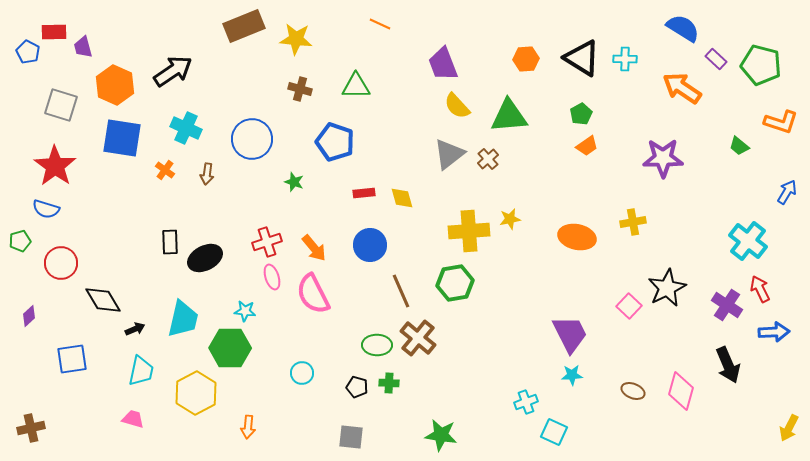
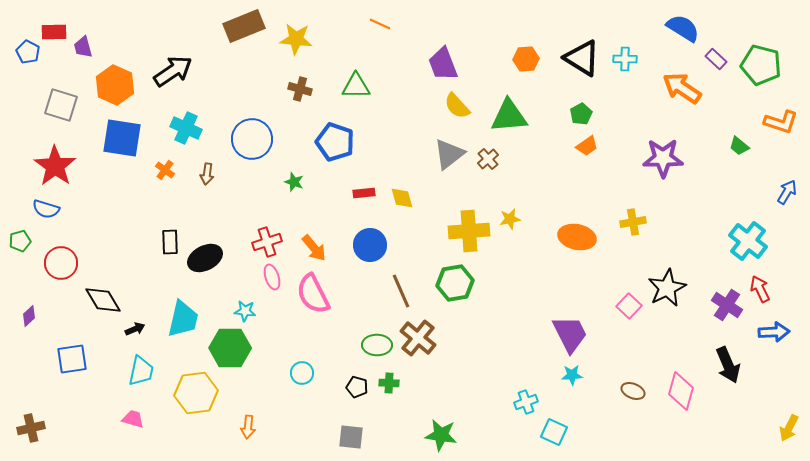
yellow hexagon at (196, 393): rotated 21 degrees clockwise
